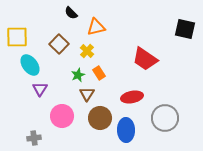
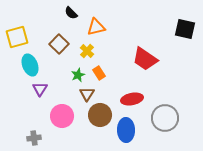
yellow square: rotated 15 degrees counterclockwise
cyan ellipse: rotated 15 degrees clockwise
red ellipse: moved 2 px down
brown circle: moved 3 px up
